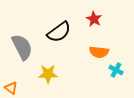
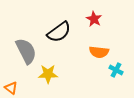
gray semicircle: moved 4 px right, 4 px down
